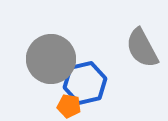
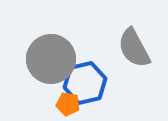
gray semicircle: moved 8 px left
orange pentagon: moved 1 px left, 2 px up
